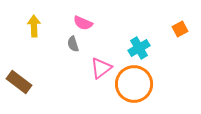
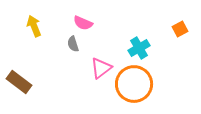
yellow arrow: rotated 20 degrees counterclockwise
